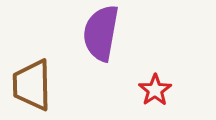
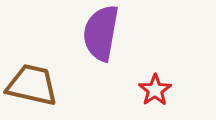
brown trapezoid: rotated 104 degrees clockwise
